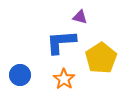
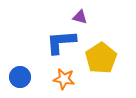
blue circle: moved 2 px down
orange star: rotated 25 degrees counterclockwise
